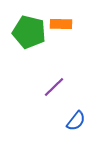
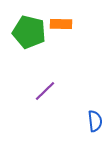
purple line: moved 9 px left, 4 px down
blue semicircle: moved 19 px right; rotated 45 degrees counterclockwise
